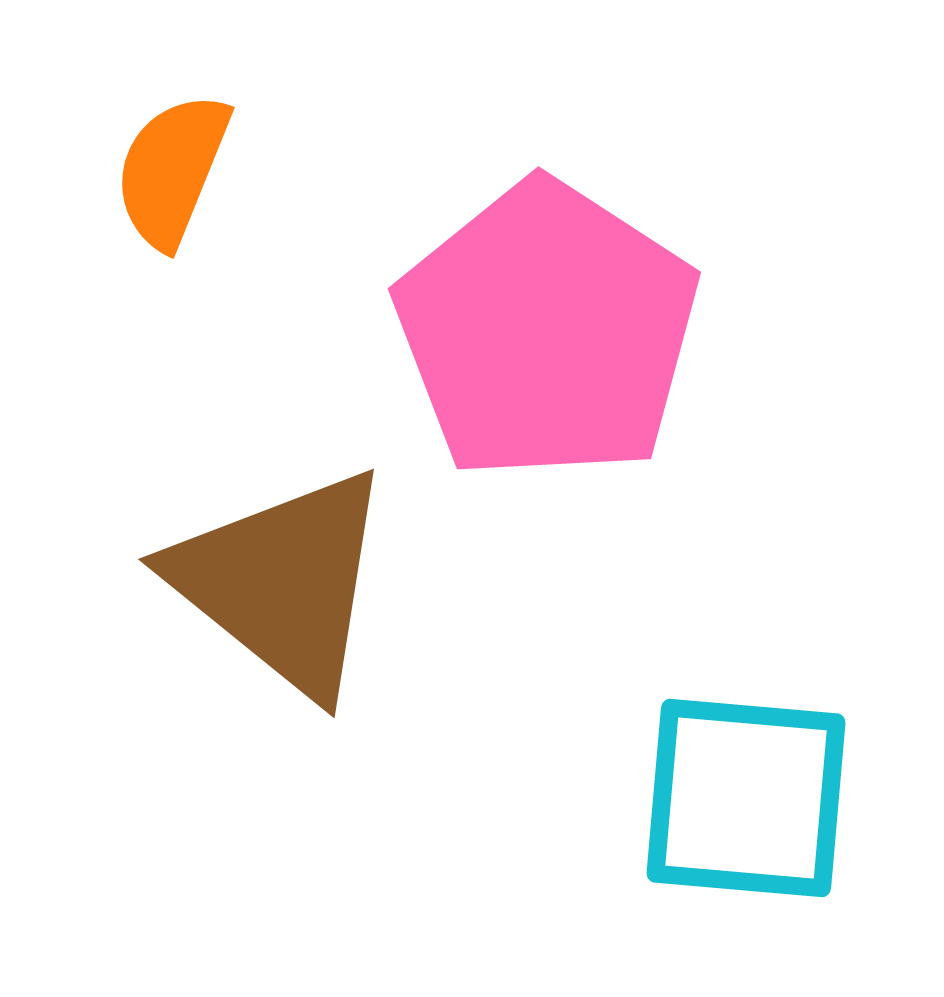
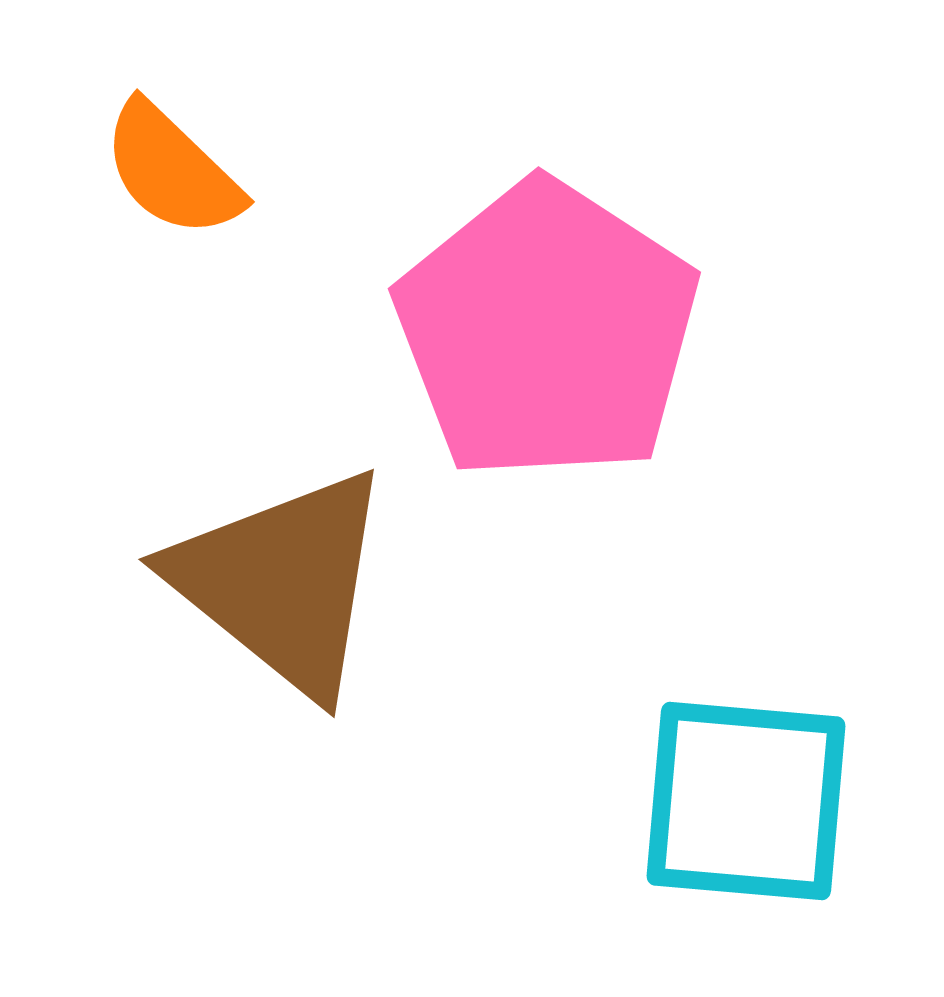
orange semicircle: rotated 68 degrees counterclockwise
cyan square: moved 3 px down
